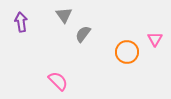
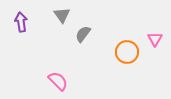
gray triangle: moved 2 px left
